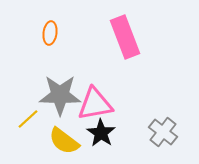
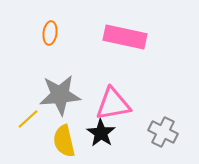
pink rectangle: rotated 57 degrees counterclockwise
gray star: rotated 6 degrees counterclockwise
pink triangle: moved 18 px right
gray cross: rotated 12 degrees counterclockwise
yellow semicircle: rotated 40 degrees clockwise
